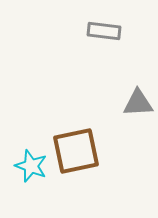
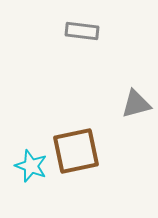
gray rectangle: moved 22 px left
gray triangle: moved 2 px left, 1 px down; rotated 12 degrees counterclockwise
